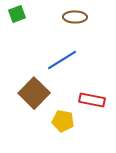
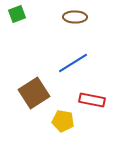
blue line: moved 11 px right, 3 px down
brown square: rotated 12 degrees clockwise
